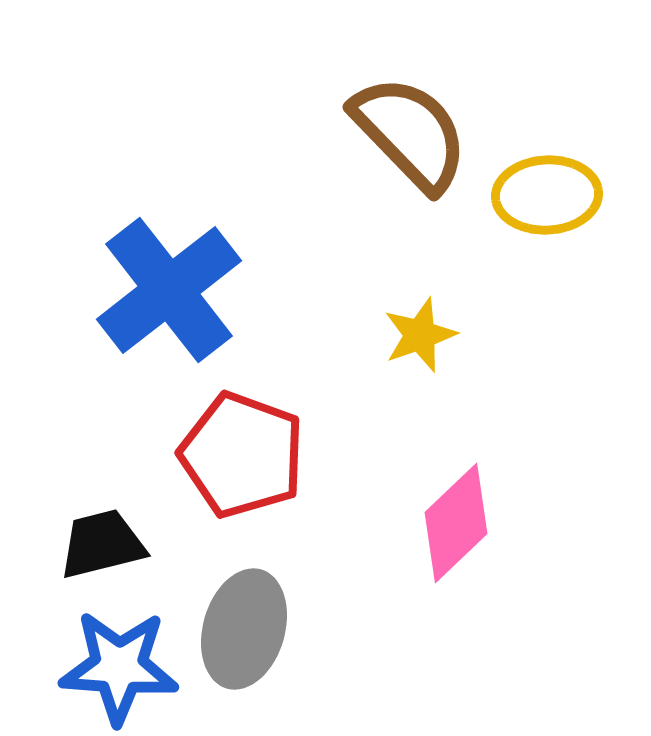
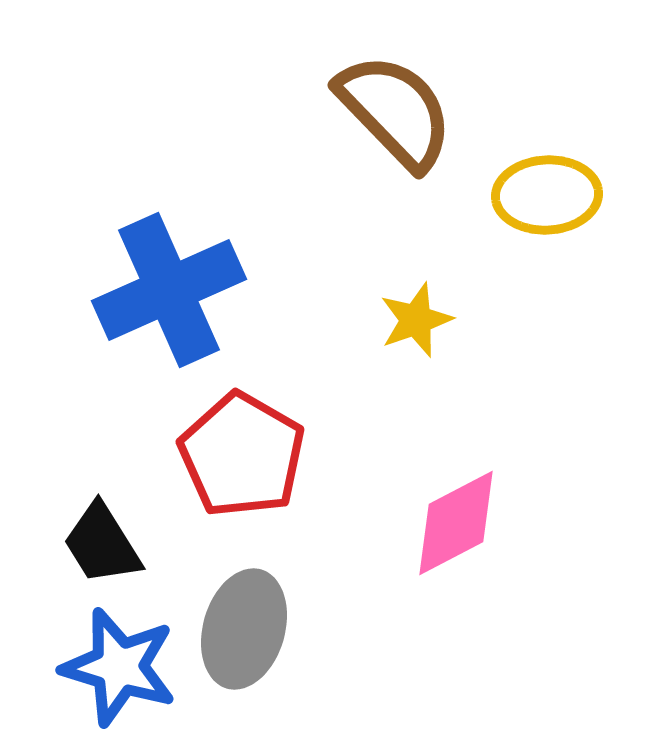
brown semicircle: moved 15 px left, 22 px up
blue cross: rotated 14 degrees clockwise
yellow star: moved 4 px left, 15 px up
red pentagon: rotated 10 degrees clockwise
pink diamond: rotated 16 degrees clockwise
black trapezoid: rotated 108 degrees counterclockwise
blue star: rotated 13 degrees clockwise
